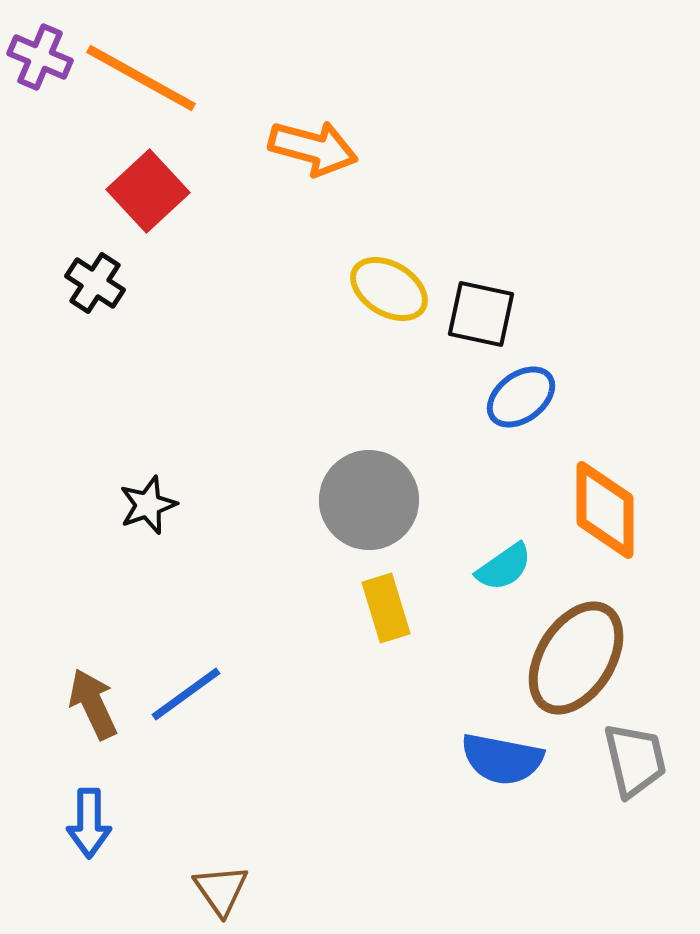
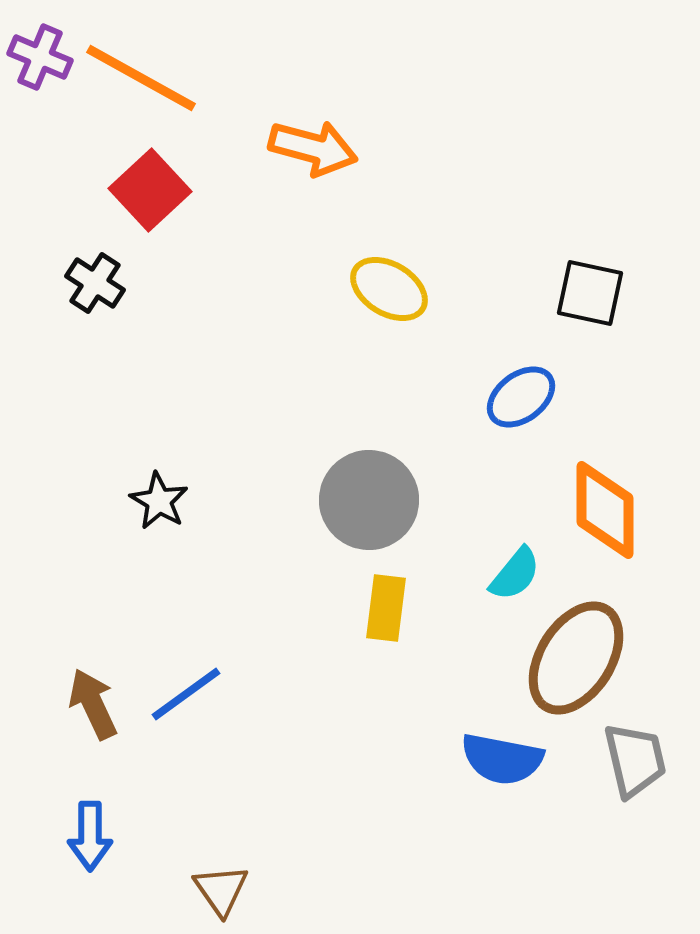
red square: moved 2 px right, 1 px up
black square: moved 109 px right, 21 px up
black star: moved 11 px right, 4 px up; rotated 22 degrees counterclockwise
cyan semicircle: moved 11 px right, 7 px down; rotated 16 degrees counterclockwise
yellow rectangle: rotated 24 degrees clockwise
blue arrow: moved 1 px right, 13 px down
